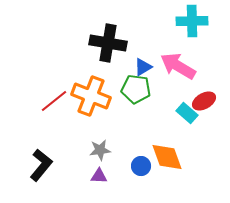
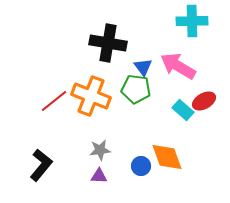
blue triangle: rotated 36 degrees counterclockwise
cyan rectangle: moved 4 px left, 3 px up
